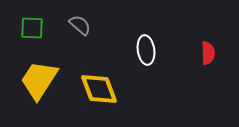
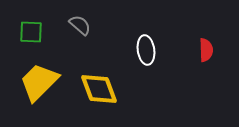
green square: moved 1 px left, 4 px down
red semicircle: moved 2 px left, 3 px up
yellow trapezoid: moved 2 px down; rotated 12 degrees clockwise
